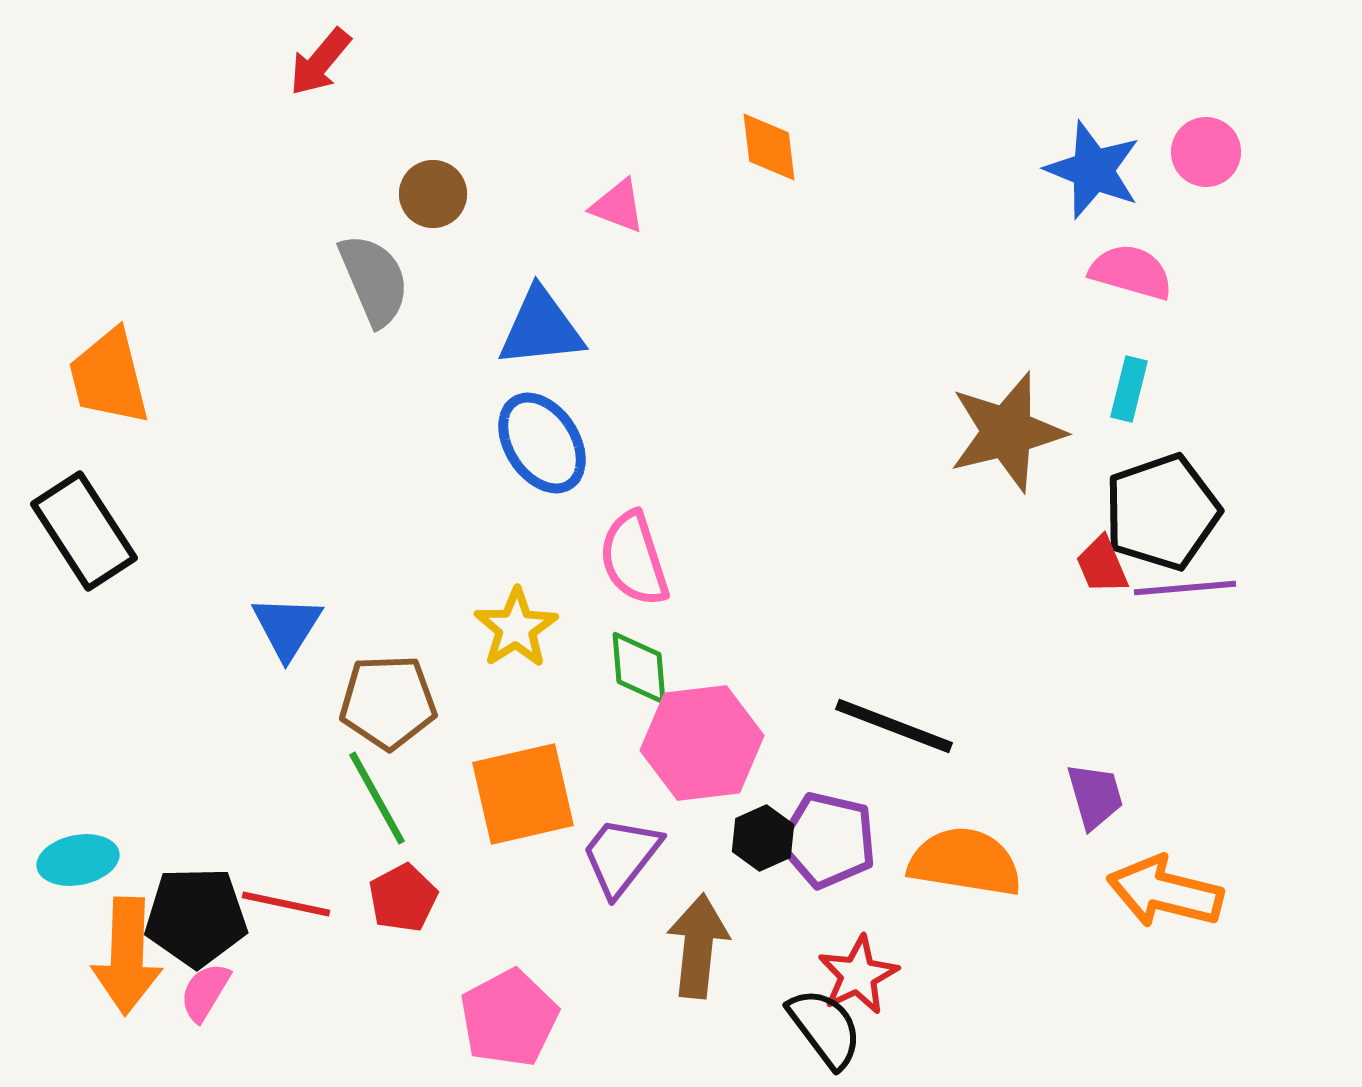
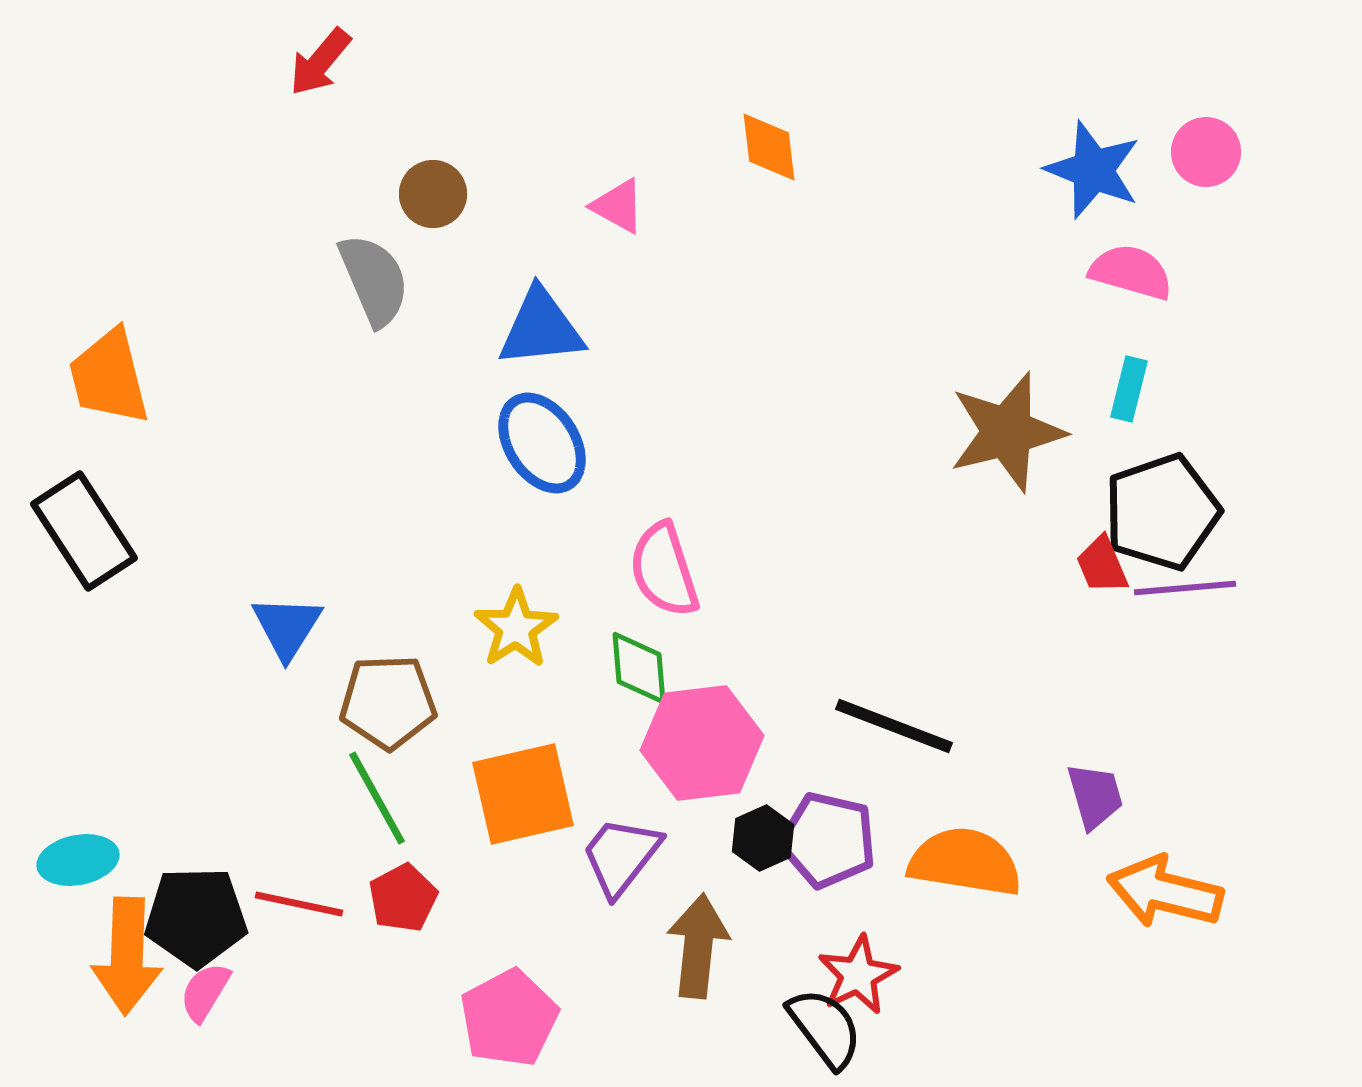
pink triangle at (618, 206): rotated 8 degrees clockwise
pink semicircle at (634, 559): moved 30 px right, 11 px down
red line at (286, 904): moved 13 px right
